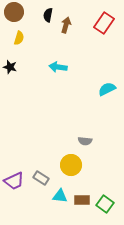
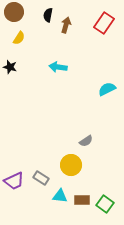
yellow semicircle: rotated 16 degrees clockwise
gray semicircle: moved 1 px right; rotated 40 degrees counterclockwise
